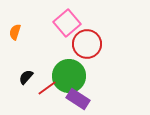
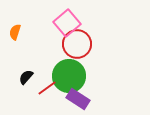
red circle: moved 10 px left
